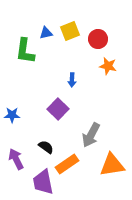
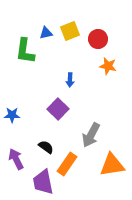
blue arrow: moved 2 px left
orange rectangle: rotated 20 degrees counterclockwise
